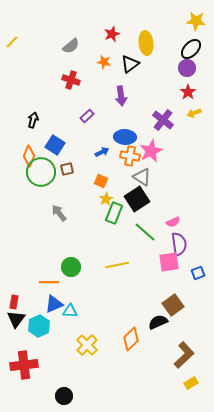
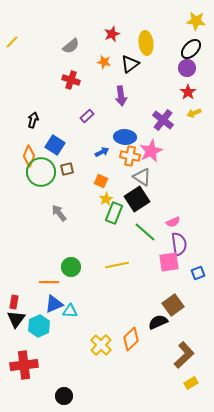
yellow cross at (87, 345): moved 14 px right
